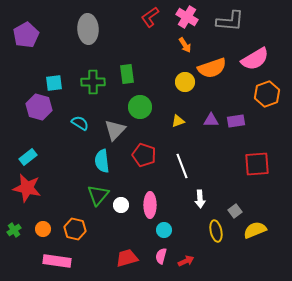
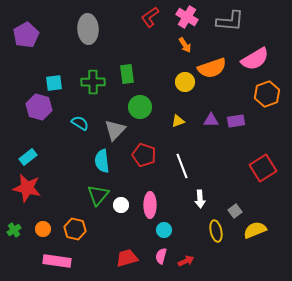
red square at (257, 164): moved 6 px right, 4 px down; rotated 28 degrees counterclockwise
